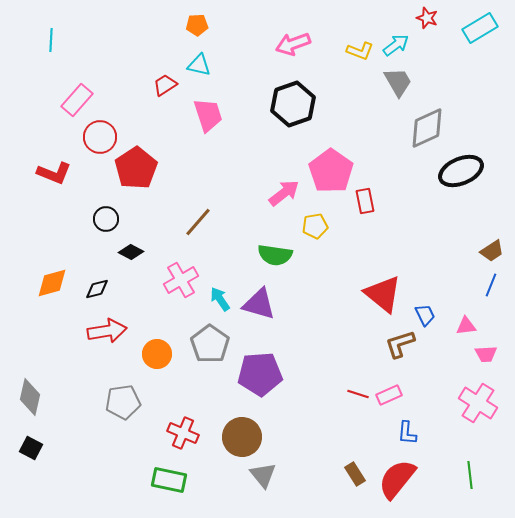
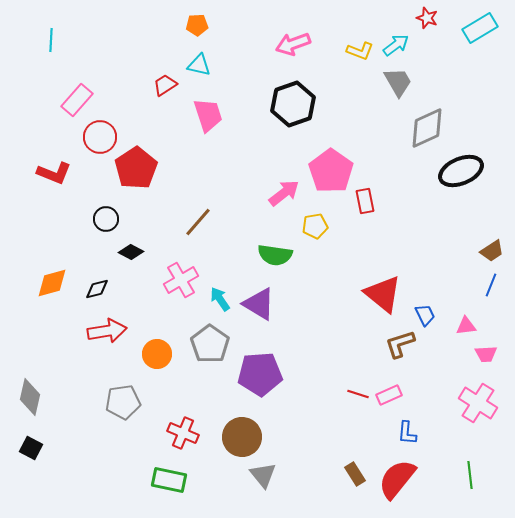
purple triangle at (259, 304): rotated 15 degrees clockwise
